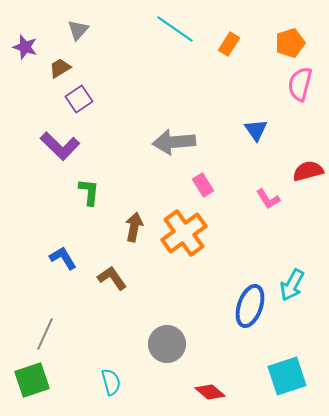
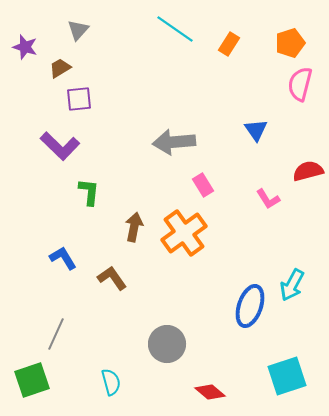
purple square: rotated 28 degrees clockwise
gray line: moved 11 px right
